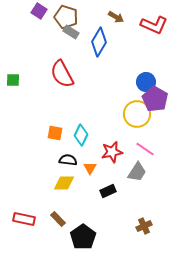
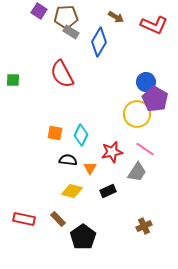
brown pentagon: rotated 20 degrees counterclockwise
yellow diamond: moved 8 px right, 8 px down; rotated 15 degrees clockwise
